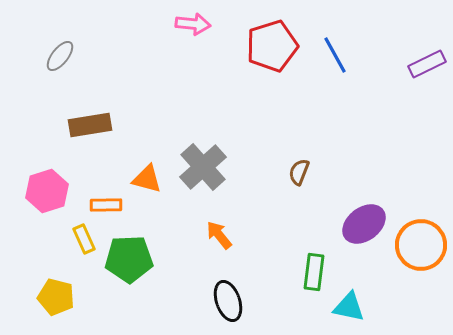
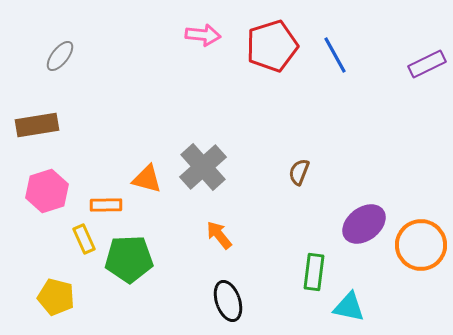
pink arrow: moved 10 px right, 11 px down
brown rectangle: moved 53 px left
